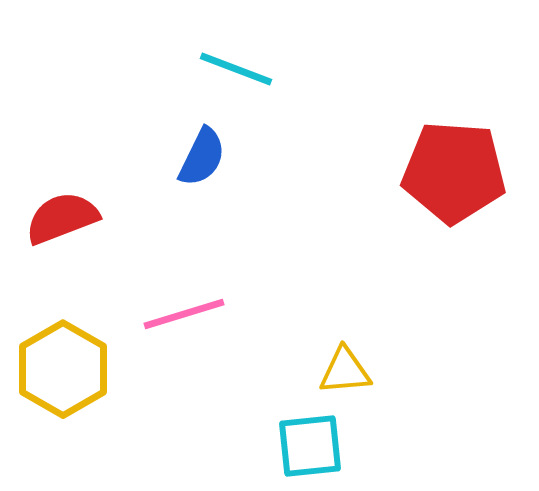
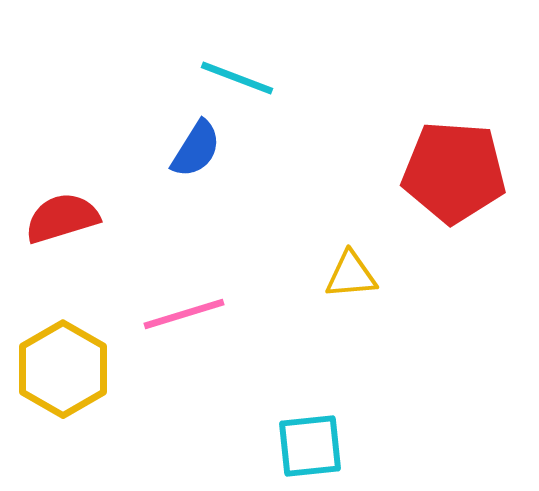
cyan line: moved 1 px right, 9 px down
blue semicircle: moved 6 px left, 8 px up; rotated 6 degrees clockwise
red semicircle: rotated 4 degrees clockwise
yellow triangle: moved 6 px right, 96 px up
